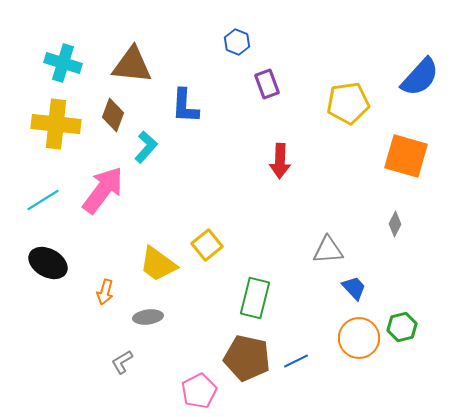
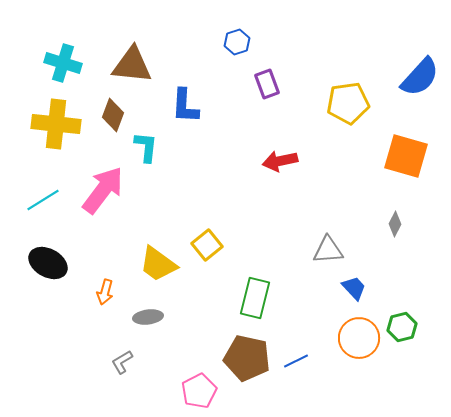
blue hexagon: rotated 20 degrees clockwise
cyan L-shape: rotated 36 degrees counterclockwise
red arrow: rotated 76 degrees clockwise
